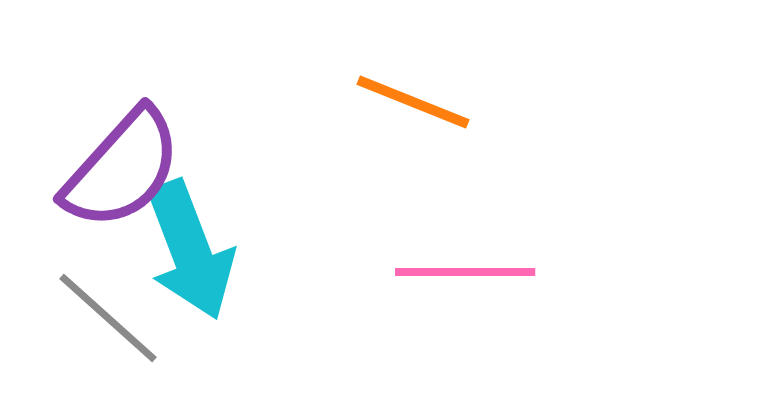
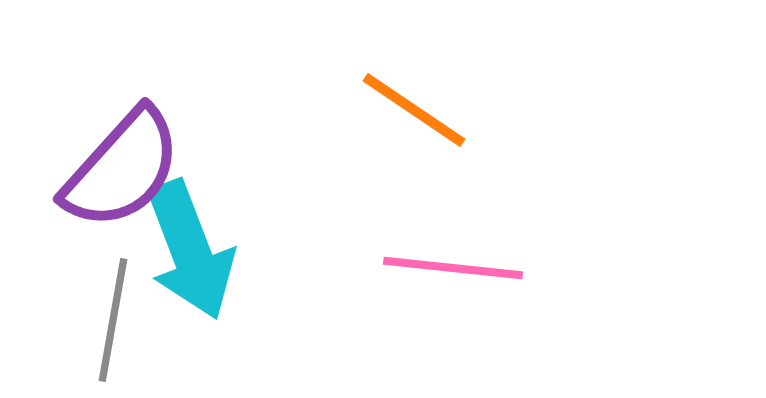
orange line: moved 1 px right, 8 px down; rotated 12 degrees clockwise
pink line: moved 12 px left, 4 px up; rotated 6 degrees clockwise
gray line: moved 5 px right, 2 px down; rotated 58 degrees clockwise
